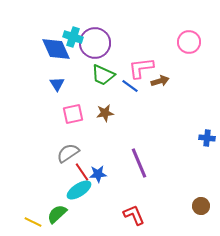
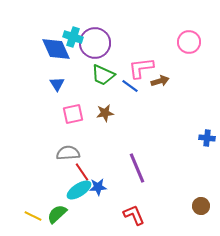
gray semicircle: rotated 30 degrees clockwise
purple line: moved 2 px left, 5 px down
blue star: moved 13 px down
yellow line: moved 6 px up
